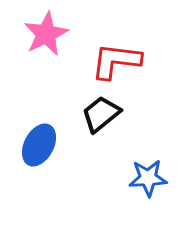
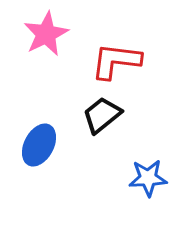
black trapezoid: moved 1 px right, 1 px down
